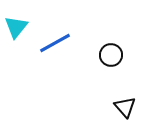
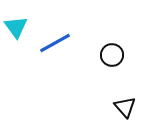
cyan triangle: rotated 15 degrees counterclockwise
black circle: moved 1 px right
